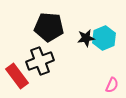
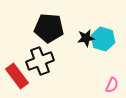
black pentagon: moved 1 px down
cyan hexagon: moved 1 px left, 1 px down; rotated 20 degrees counterclockwise
